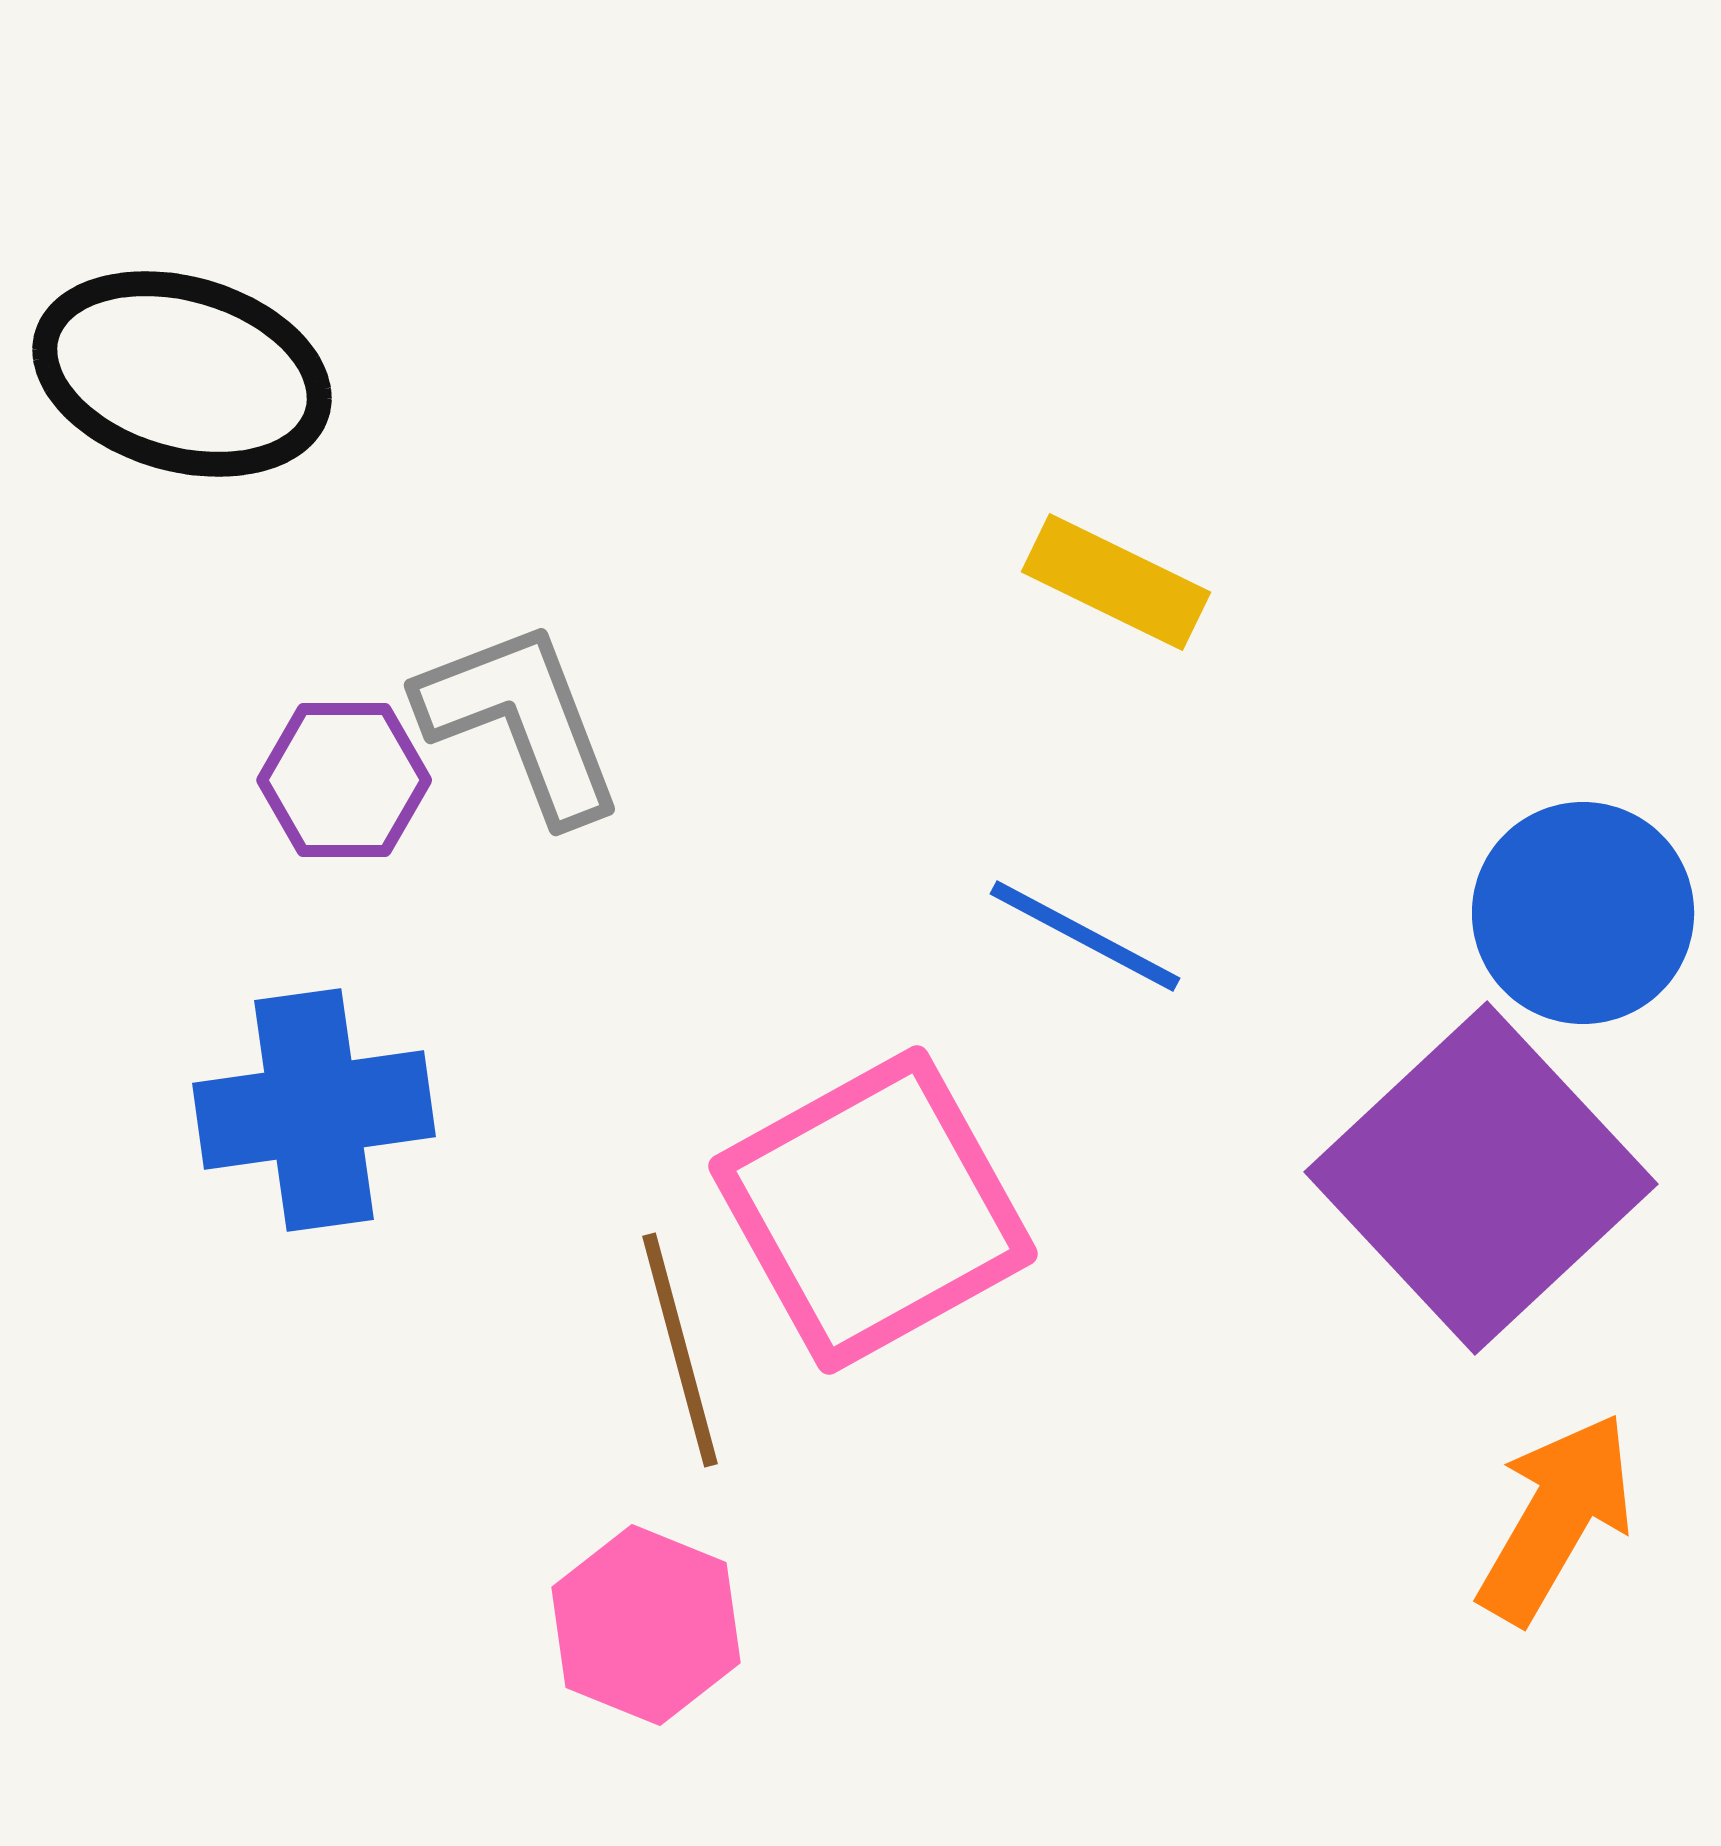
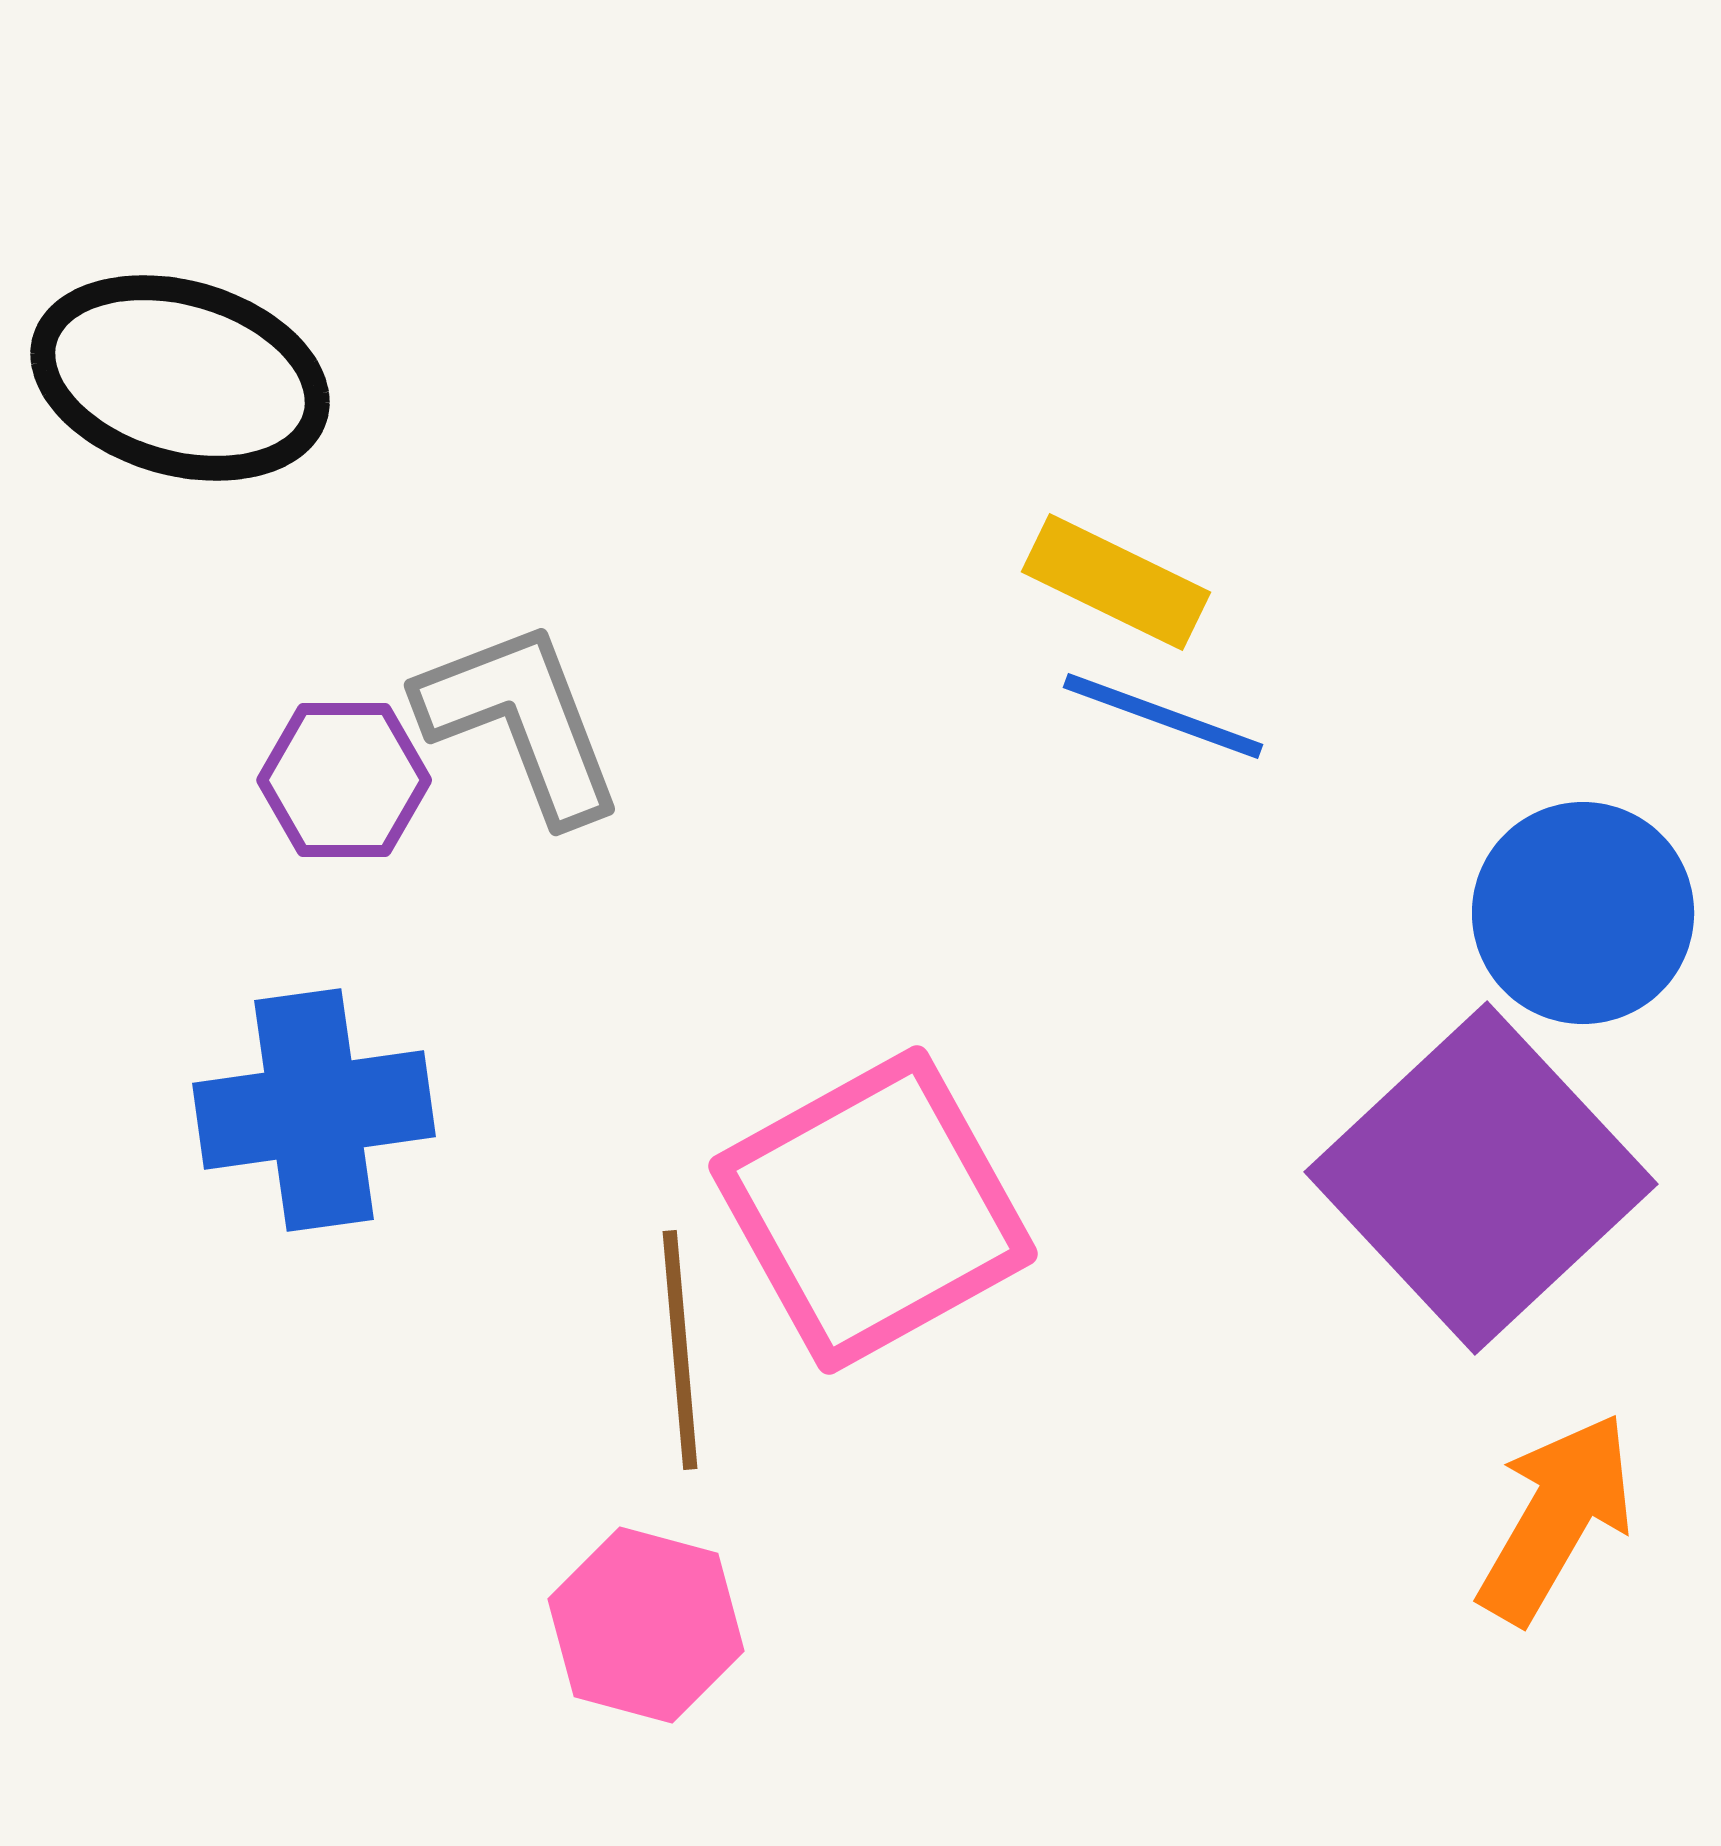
black ellipse: moved 2 px left, 4 px down
blue line: moved 78 px right, 220 px up; rotated 8 degrees counterclockwise
brown line: rotated 10 degrees clockwise
pink hexagon: rotated 7 degrees counterclockwise
